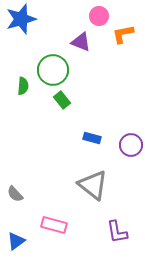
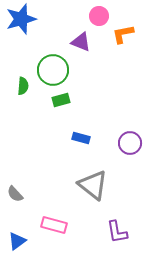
green rectangle: moved 1 px left; rotated 66 degrees counterclockwise
blue rectangle: moved 11 px left
purple circle: moved 1 px left, 2 px up
blue triangle: moved 1 px right
